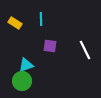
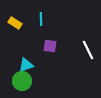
white line: moved 3 px right
